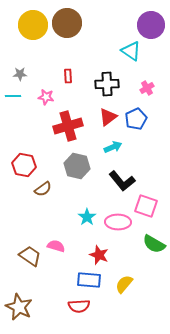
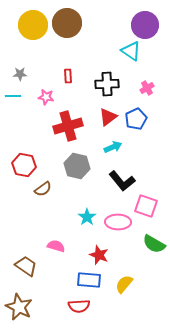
purple circle: moved 6 px left
brown trapezoid: moved 4 px left, 10 px down
